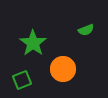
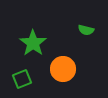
green semicircle: rotated 35 degrees clockwise
green square: moved 1 px up
